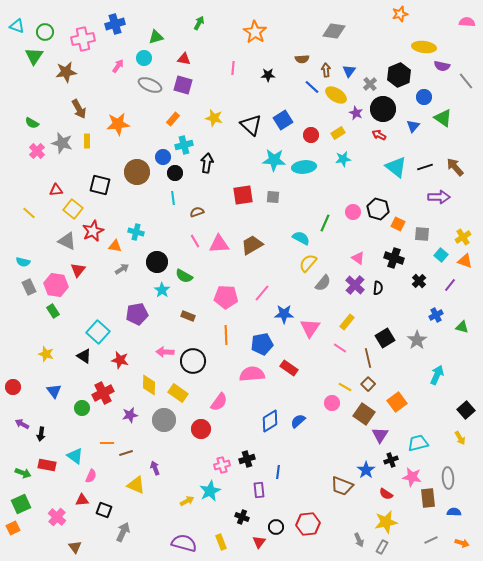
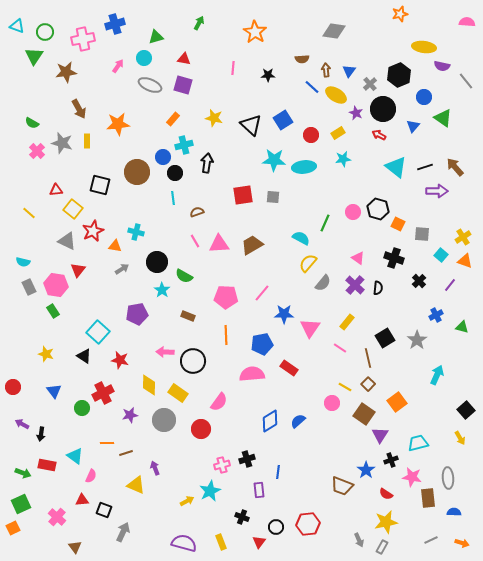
purple arrow at (439, 197): moved 2 px left, 6 px up
